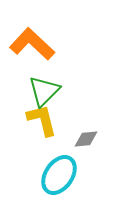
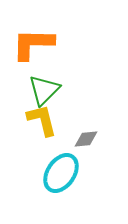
orange L-shape: moved 1 px right; rotated 42 degrees counterclockwise
green triangle: moved 1 px up
cyan ellipse: moved 2 px right, 2 px up
